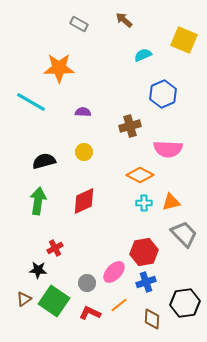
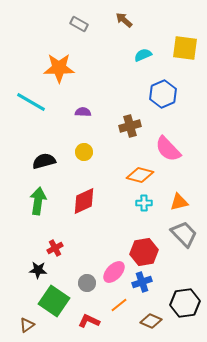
yellow square: moved 1 px right, 8 px down; rotated 16 degrees counterclockwise
pink semicircle: rotated 44 degrees clockwise
orange diamond: rotated 12 degrees counterclockwise
orange triangle: moved 8 px right
blue cross: moved 4 px left
brown triangle: moved 3 px right, 26 px down
red L-shape: moved 1 px left, 8 px down
brown diamond: moved 1 px left, 2 px down; rotated 70 degrees counterclockwise
